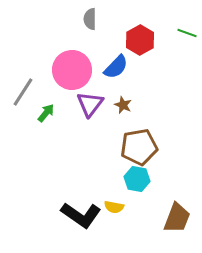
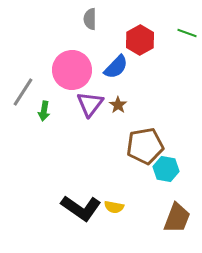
brown star: moved 5 px left; rotated 12 degrees clockwise
green arrow: moved 2 px left, 2 px up; rotated 150 degrees clockwise
brown pentagon: moved 6 px right, 1 px up
cyan hexagon: moved 29 px right, 10 px up
black L-shape: moved 7 px up
